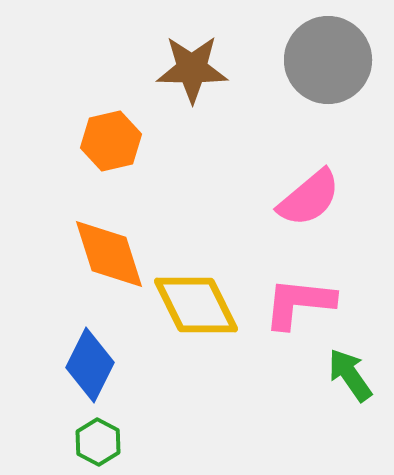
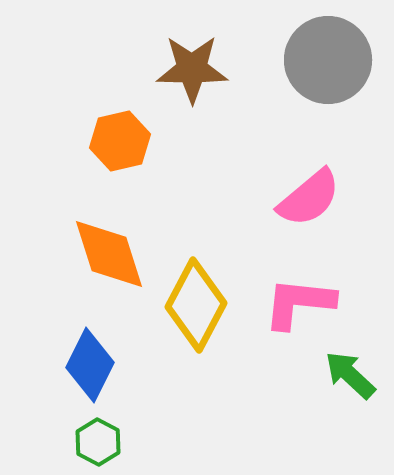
orange hexagon: moved 9 px right
yellow diamond: rotated 54 degrees clockwise
green arrow: rotated 12 degrees counterclockwise
